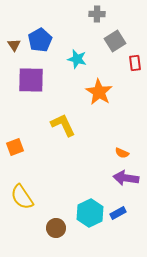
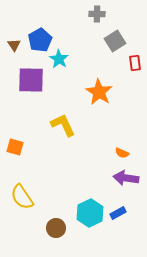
cyan star: moved 18 px left; rotated 18 degrees clockwise
orange square: rotated 36 degrees clockwise
